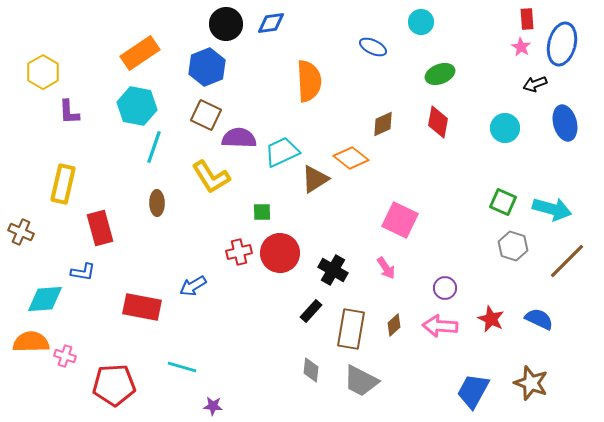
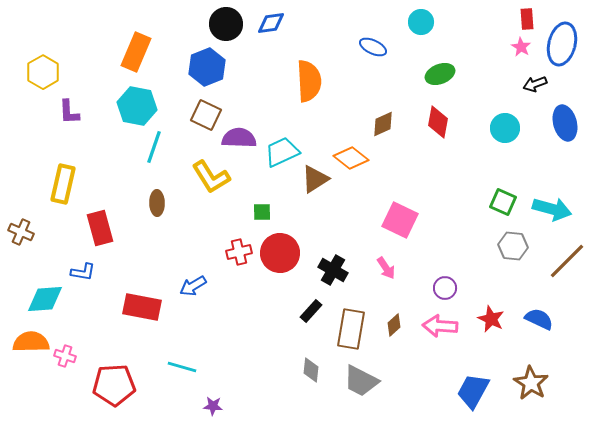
orange rectangle at (140, 53): moved 4 px left, 1 px up; rotated 33 degrees counterclockwise
gray hexagon at (513, 246): rotated 12 degrees counterclockwise
brown star at (531, 383): rotated 12 degrees clockwise
